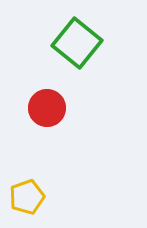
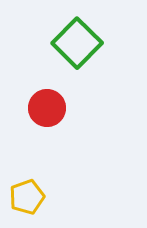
green square: rotated 6 degrees clockwise
